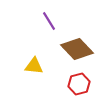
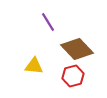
purple line: moved 1 px left, 1 px down
red hexagon: moved 6 px left, 8 px up
